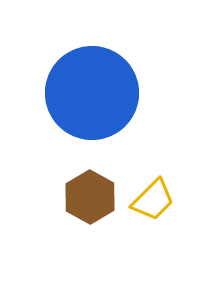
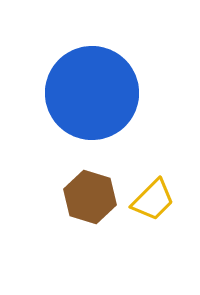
brown hexagon: rotated 12 degrees counterclockwise
